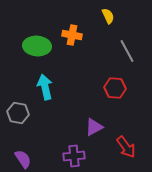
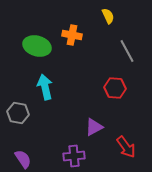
green ellipse: rotated 12 degrees clockwise
